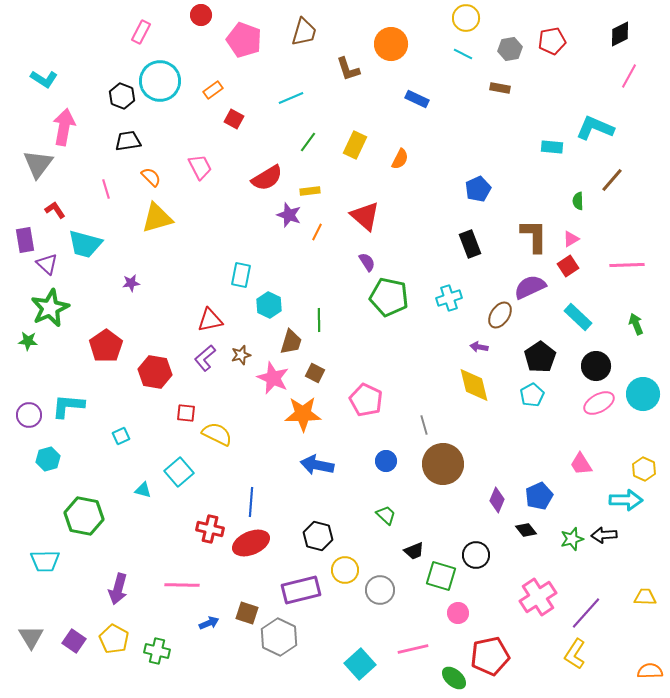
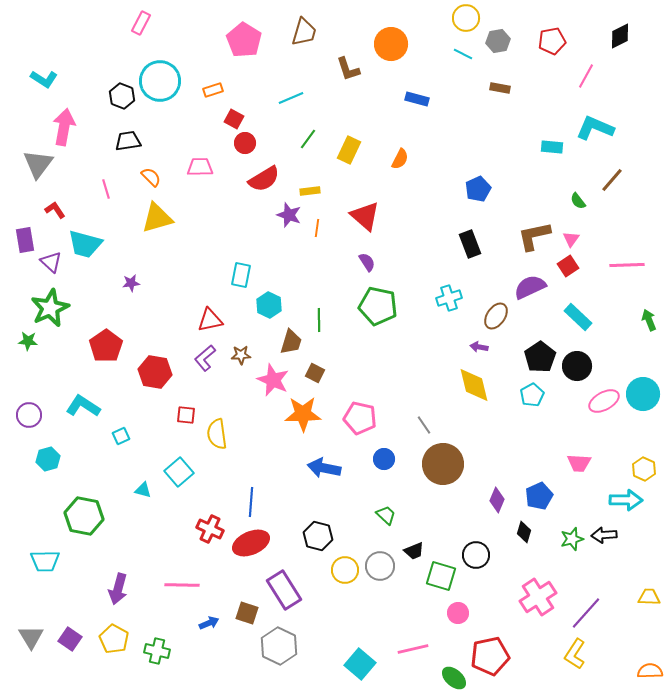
red circle at (201, 15): moved 44 px right, 128 px down
pink rectangle at (141, 32): moved 9 px up
black diamond at (620, 34): moved 2 px down
pink pentagon at (244, 40): rotated 12 degrees clockwise
gray hexagon at (510, 49): moved 12 px left, 8 px up
pink line at (629, 76): moved 43 px left
orange rectangle at (213, 90): rotated 18 degrees clockwise
blue rectangle at (417, 99): rotated 10 degrees counterclockwise
green line at (308, 142): moved 3 px up
yellow rectangle at (355, 145): moved 6 px left, 5 px down
pink trapezoid at (200, 167): rotated 64 degrees counterclockwise
red semicircle at (267, 178): moved 3 px left, 1 px down
green semicircle at (578, 201): rotated 36 degrees counterclockwise
orange line at (317, 232): moved 4 px up; rotated 18 degrees counterclockwise
brown L-shape at (534, 236): rotated 102 degrees counterclockwise
pink triangle at (571, 239): rotated 24 degrees counterclockwise
purple triangle at (47, 264): moved 4 px right, 2 px up
green pentagon at (389, 297): moved 11 px left, 9 px down
brown ellipse at (500, 315): moved 4 px left, 1 px down
green arrow at (636, 324): moved 13 px right, 4 px up
brown star at (241, 355): rotated 12 degrees clockwise
black circle at (596, 366): moved 19 px left
pink star at (273, 378): moved 2 px down
pink pentagon at (366, 400): moved 6 px left, 18 px down; rotated 12 degrees counterclockwise
pink ellipse at (599, 403): moved 5 px right, 2 px up
cyan L-shape at (68, 406): moved 15 px right; rotated 28 degrees clockwise
red square at (186, 413): moved 2 px down
gray line at (424, 425): rotated 18 degrees counterclockwise
yellow semicircle at (217, 434): rotated 124 degrees counterclockwise
blue circle at (386, 461): moved 2 px left, 2 px up
pink trapezoid at (581, 464): moved 2 px left, 1 px up; rotated 55 degrees counterclockwise
blue arrow at (317, 465): moved 7 px right, 3 px down
red cross at (210, 529): rotated 12 degrees clockwise
black diamond at (526, 530): moved 2 px left, 2 px down; rotated 55 degrees clockwise
purple rectangle at (301, 590): moved 17 px left; rotated 72 degrees clockwise
gray circle at (380, 590): moved 24 px up
yellow trapezoid at (645, 597): moved 4 px right
gray hexagon at (279, 637): moved 9 px down
purple square at (74, 641): moved 4 px left, 2 px up
cyan square at (360, 664): rotated 8 degrees counterclockwise
